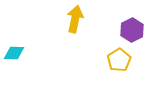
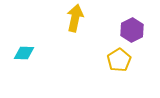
yellow arrow: moved 1 px up
cyan diamond: moved 10 px right
